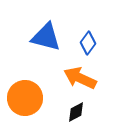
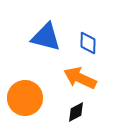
blue diamond: rotated 35 degrees counterclockwise
